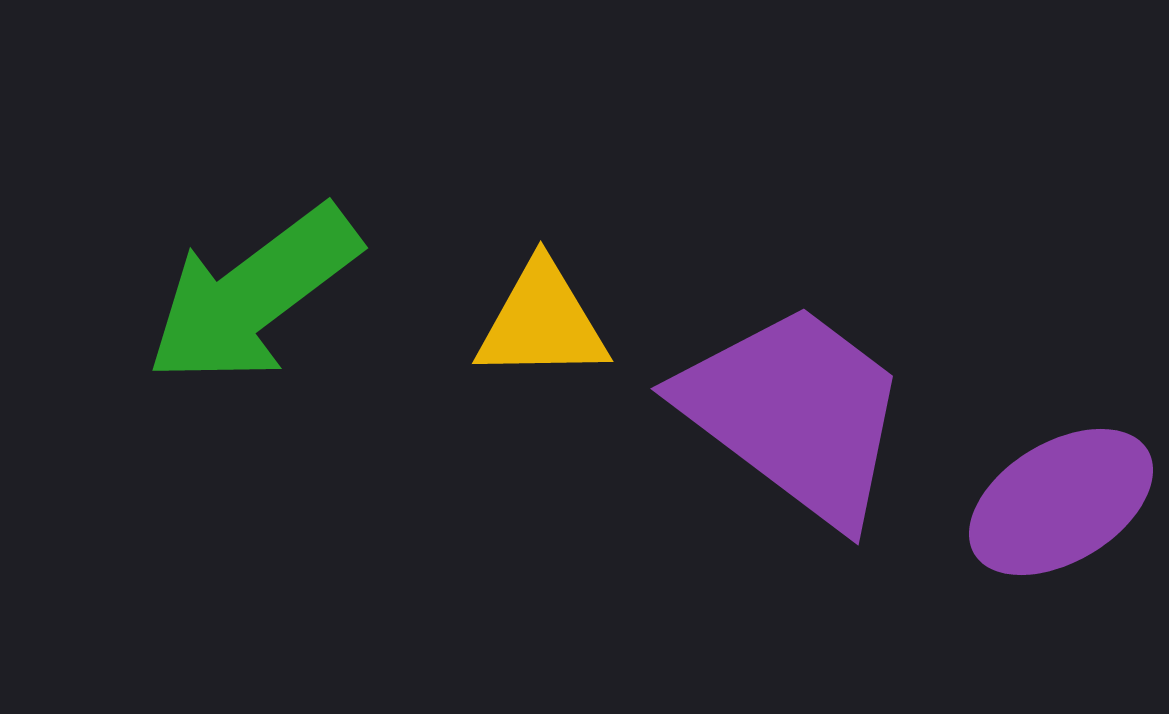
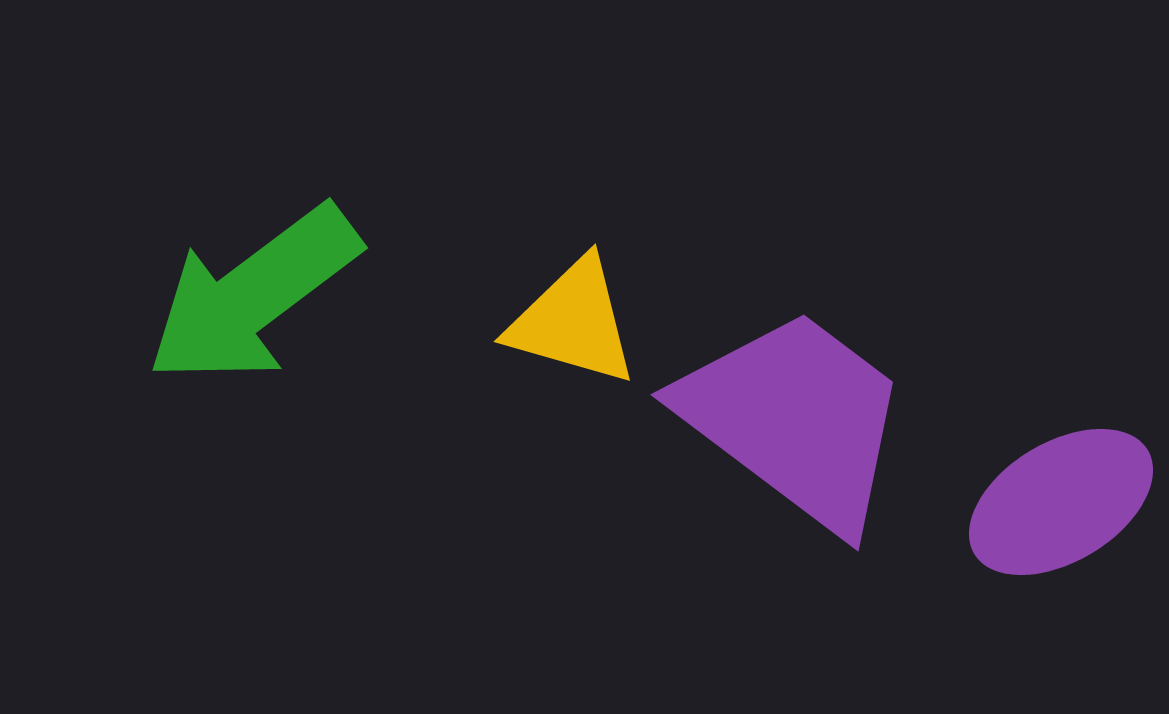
yellow triangle: moved 31 px right; rotated 17 degrees clockwise
purple trapezoid: moved 6 px down
